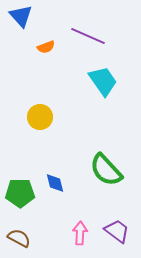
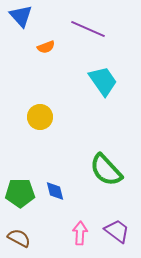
purple line: moved 7 px up
blue diamond: moved 8 px down
